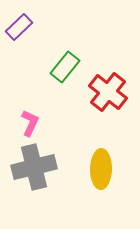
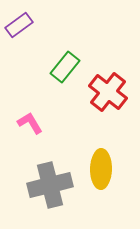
purple rectangle: moved 2 px up; rotated 8 degrees clockwise
pink L-shape: rotated 56 degrees counterclockwise
gray cross: moved 16 px right, 18 px down
